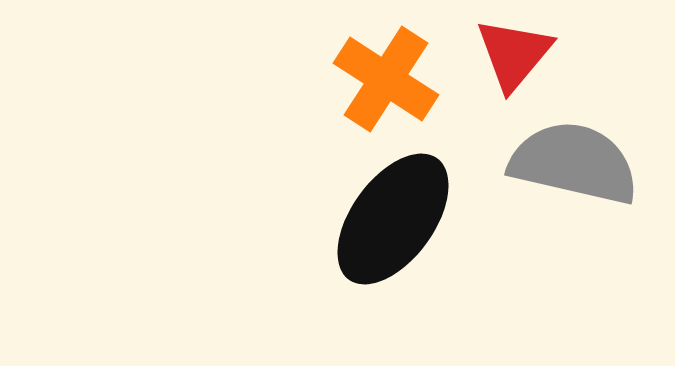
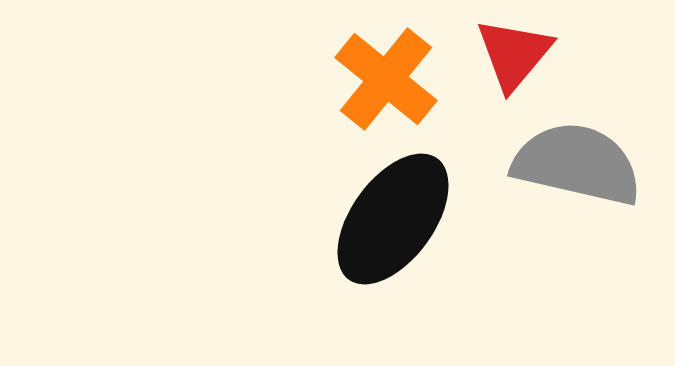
orange cross: rotated 6 degrees clockwise
gray semicircle: moved 3 px right, 1 px down
